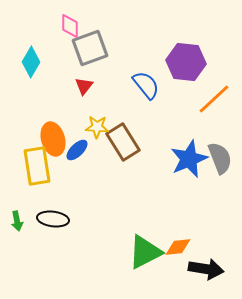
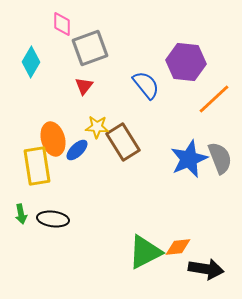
pink diamond: moved 8 px left, 2 px up
green arrow: moved 4 px right, 7 px up
